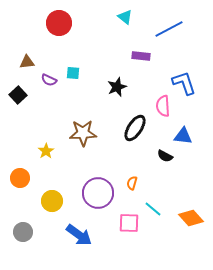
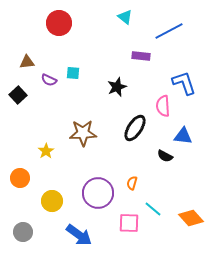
blue line: moved 2 px down
